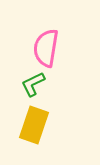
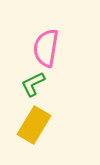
yellow rectangle: rotated 12 degrees clockwise
